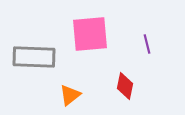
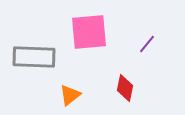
pink square: moved 1 px left, 2 px up
purple line: rotated 54 degrees clockwise
red diamond: moved 2 px down
